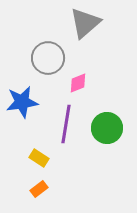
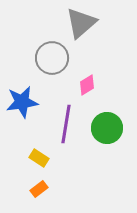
gray triangle: moved 4 px left
gray circle: moved 4 px right
pink diamond: moved 9 px right, 2 px down; rotated 10 degrees counterclockwise
